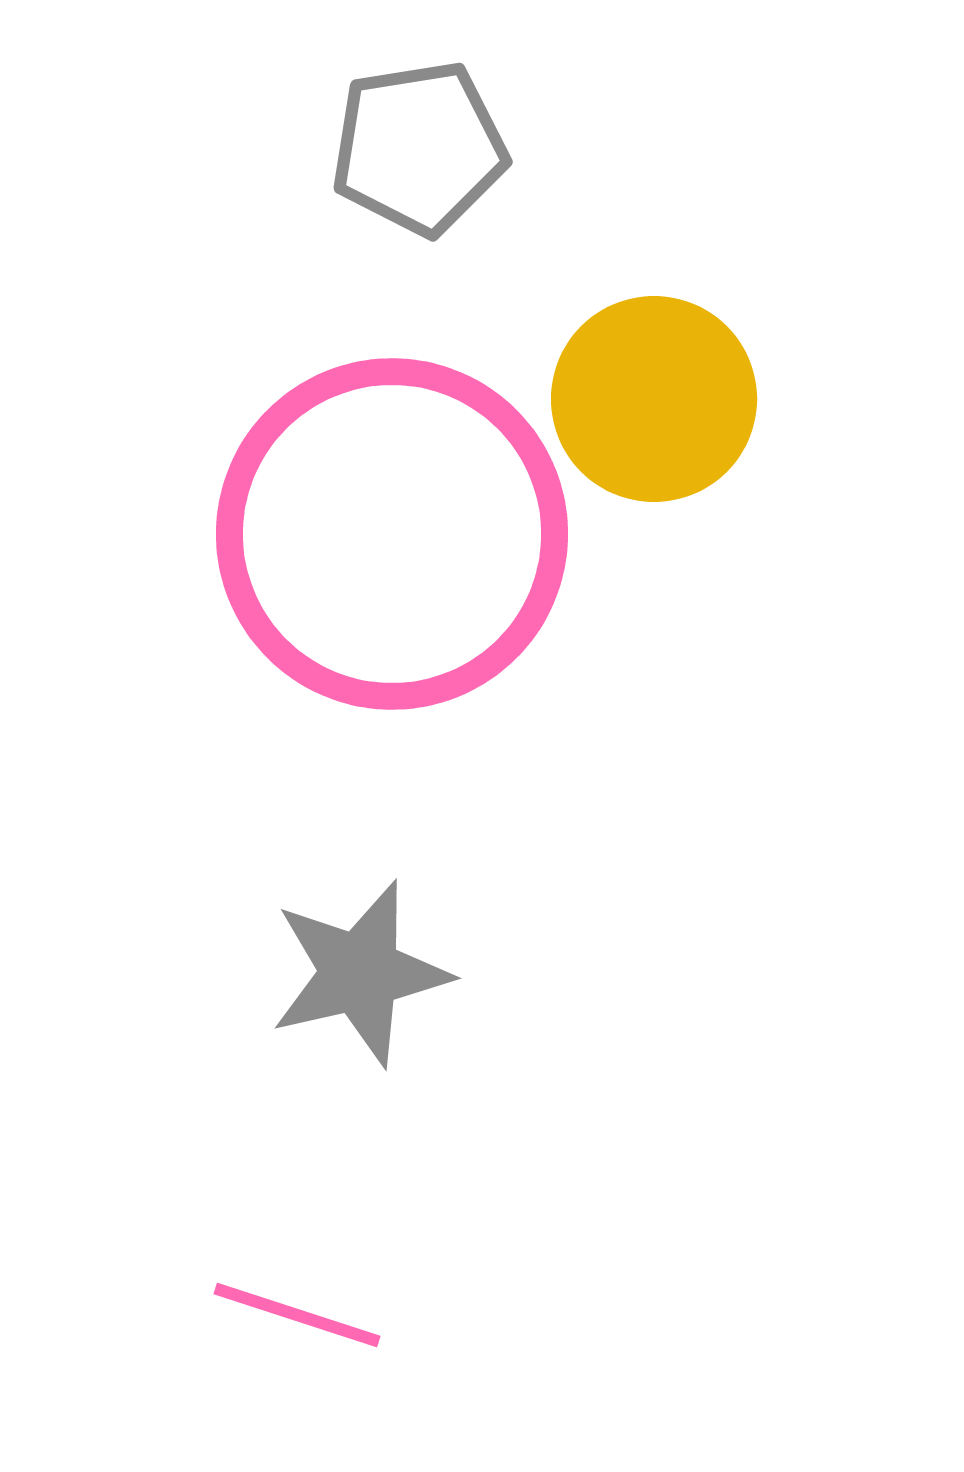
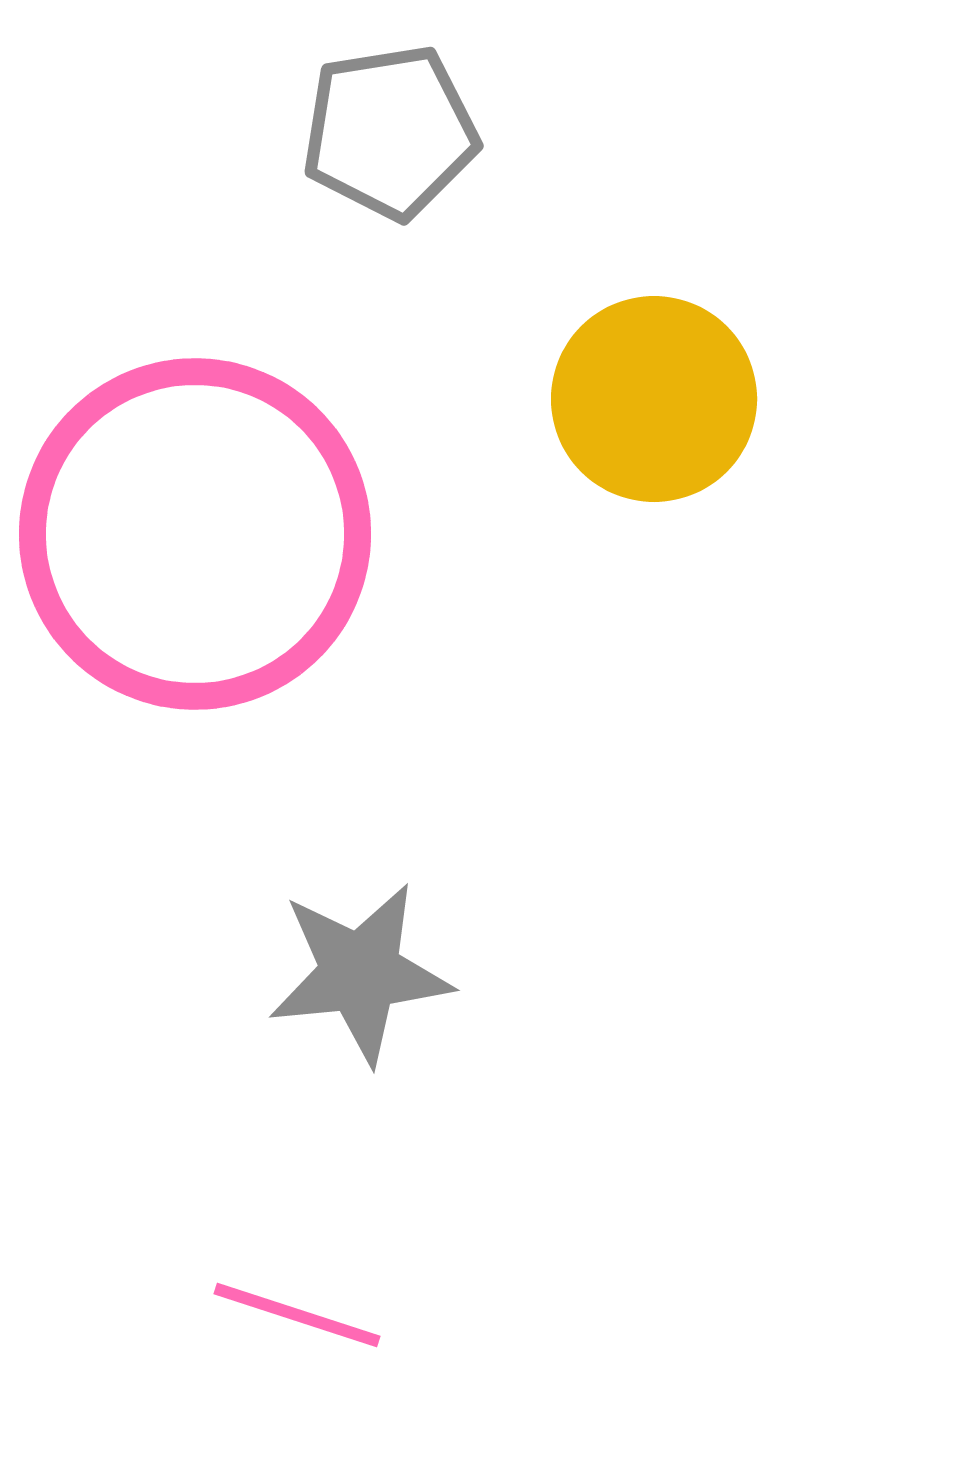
gray pentagon: moved 29 px left, 16 px up
pink circle: moved 197 px left
gray star: rotated 7 degrees clockwise
